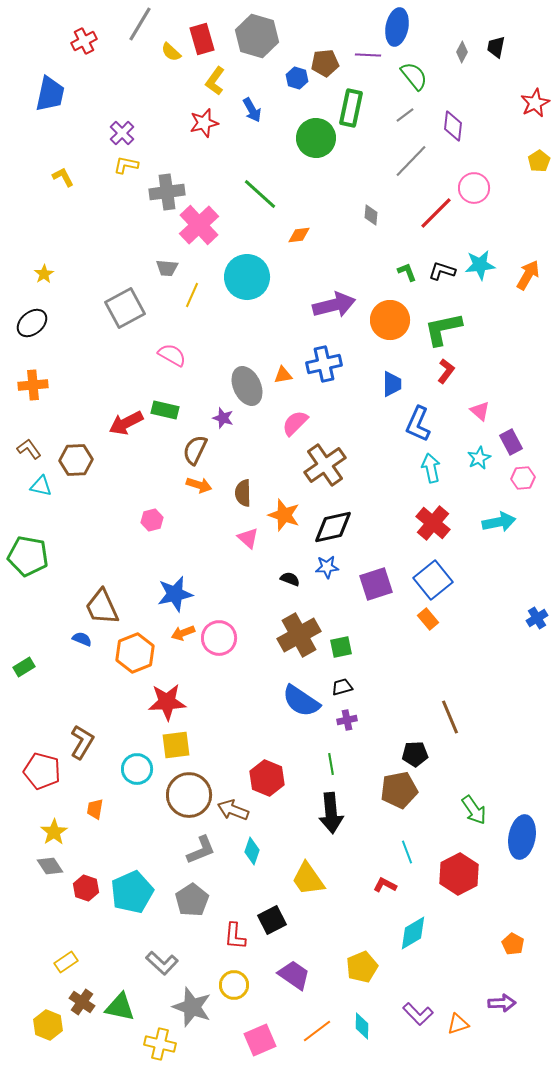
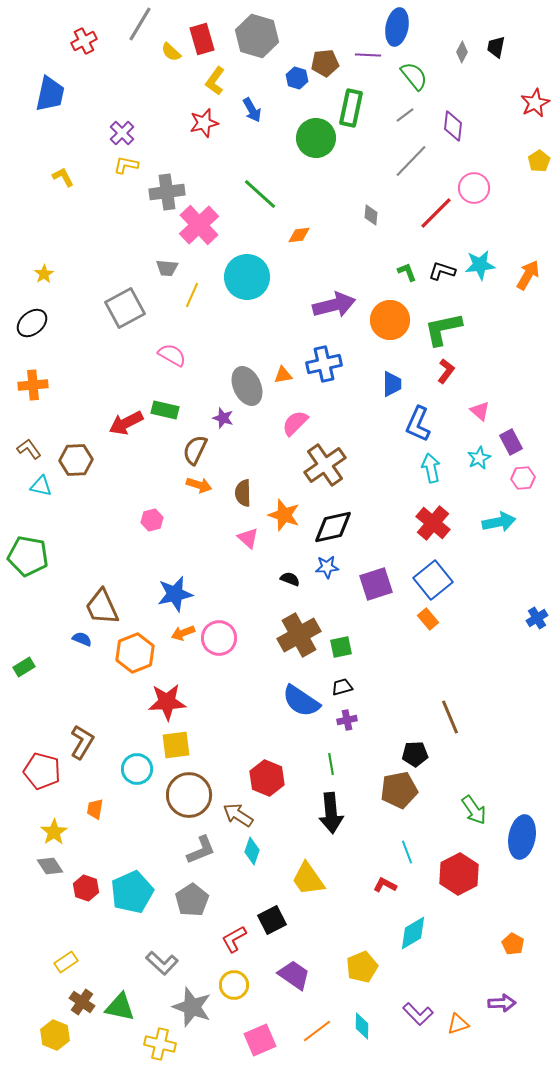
brown arrow at (233, 810): moved 5 px right, 5 px down; rotated 12 degrees clockwise
red L-shape at (235, 936): moved 1 px left, 3 px down; rotated 56 degrees clockwise
yellow hexagon at (48, 1025): moved 7 px right, 10 px down
